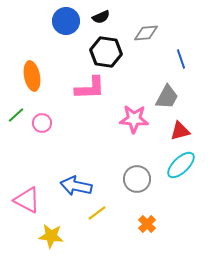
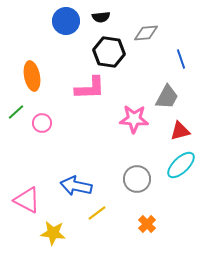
black semicircle: rotated 18 degrees clockwise
black hexagon: moved 3 px right
green line: moved 3 px up
yellow star: moved 2 px right, 3 px up
